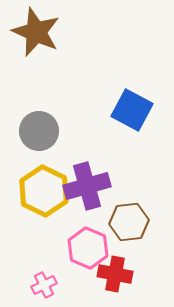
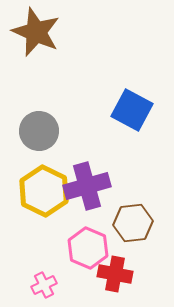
brown hexagon: moved 4 px right, 1 px down
